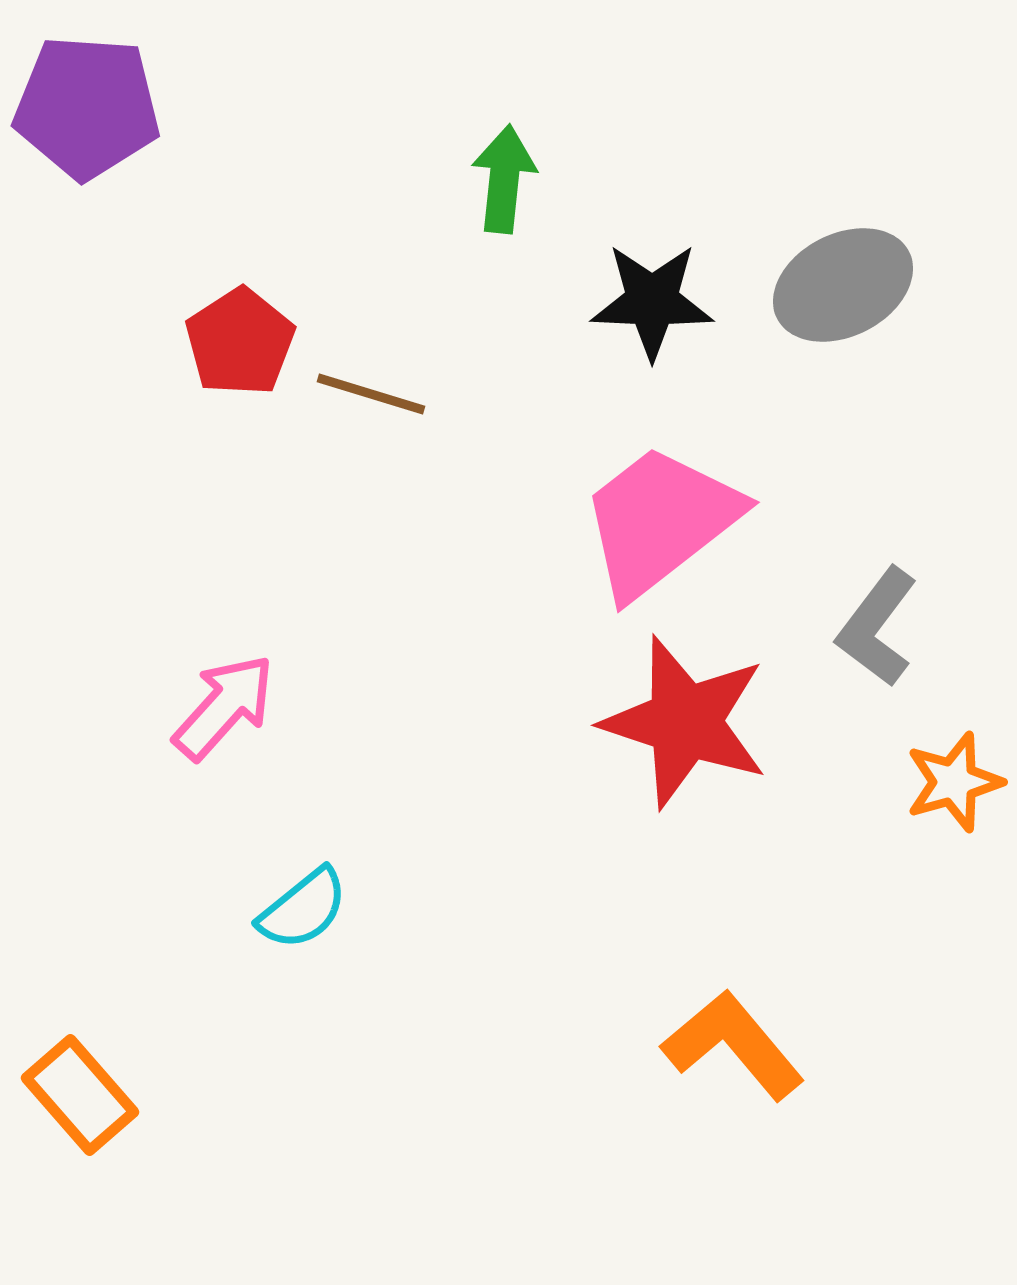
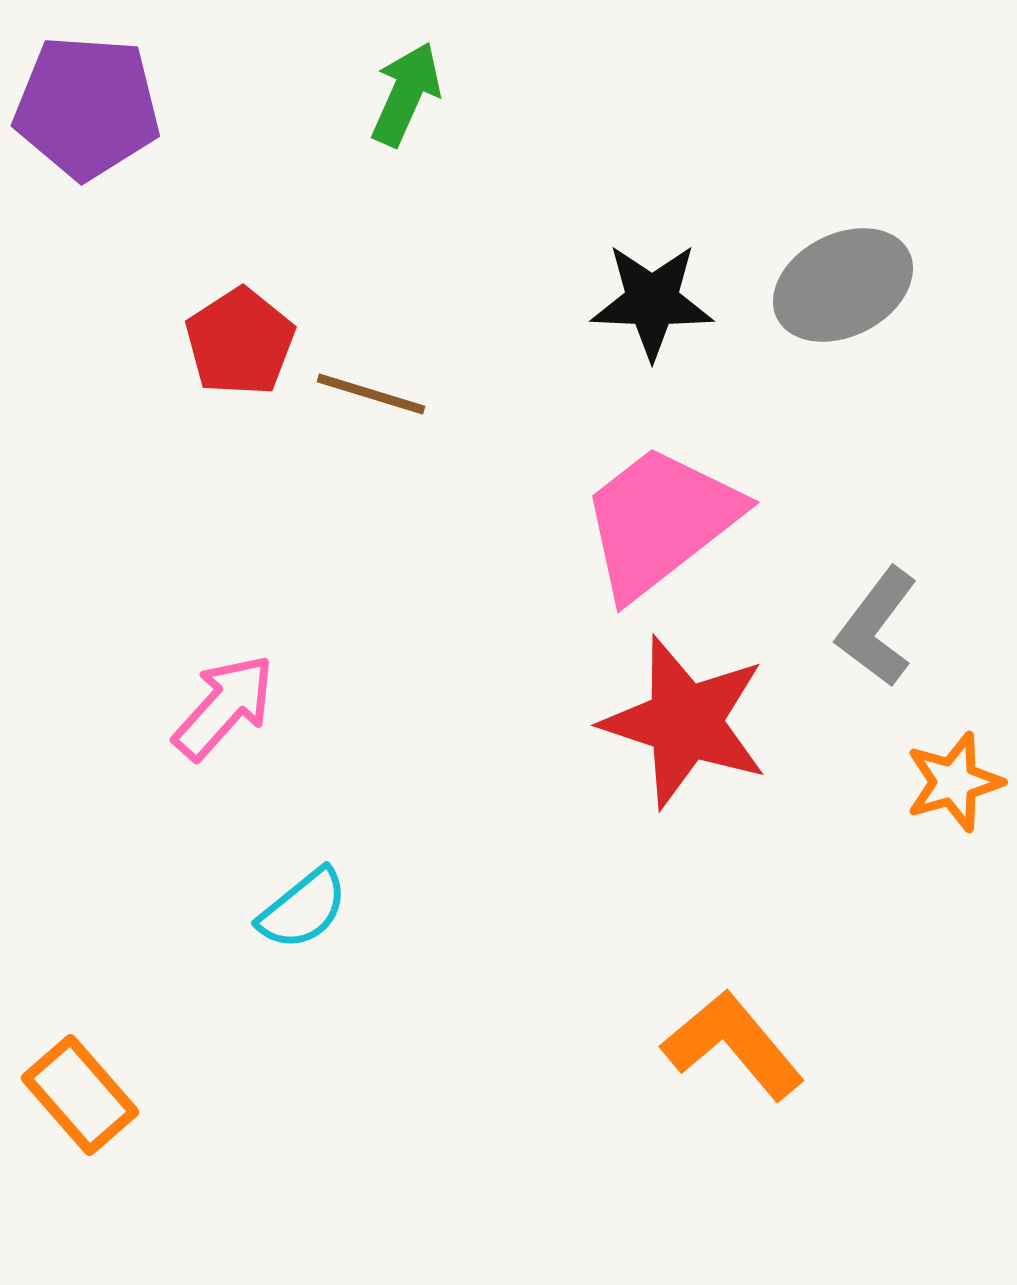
green arrow: moved 98 px left, 85 px up; rotated 18 degrees clockwise
